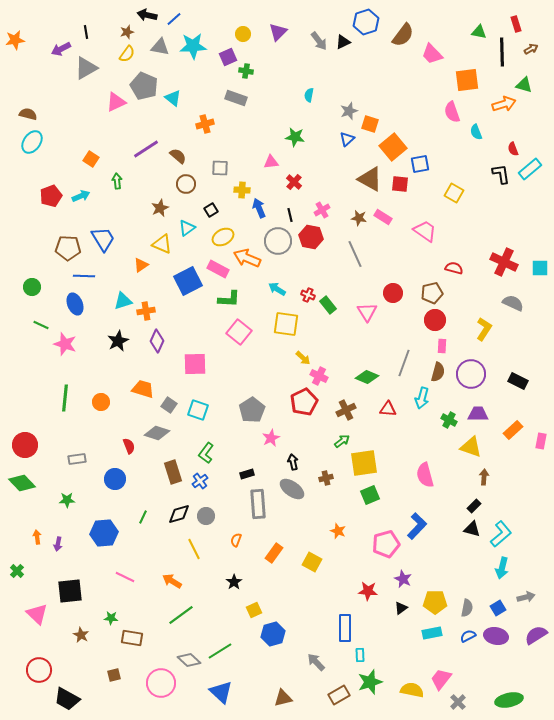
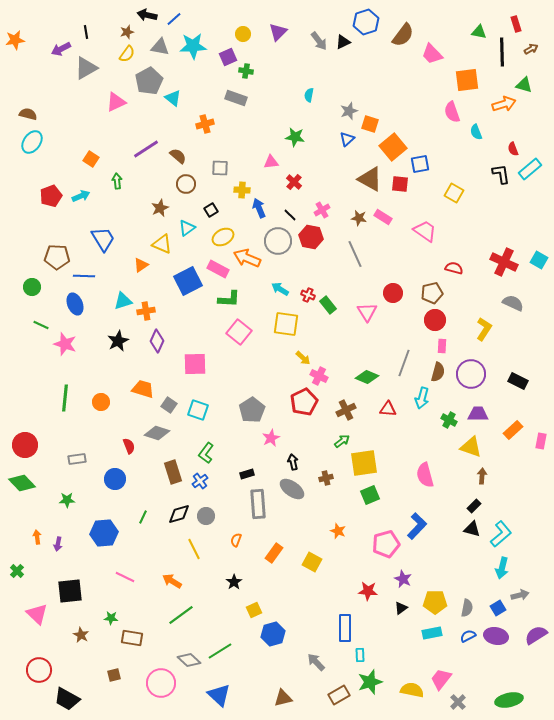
gray pentagon at (144, 86): moved 5 px right, 5 px up; rotated 20 degrees clockwise
black line at (290, 215): rotated 32 degrees counterclockwise
brown pentagon at (68, 248): moved 11 px left, 9 px down
cyan square at (540, 268): moved 1 px left, 8 px up; rotated 30 degrees clockwise
cyan arrow at (277, 289): moved 3 px right
brown arrow at (484, 477): moved 2 px left, 1 px up
gray arrow at (526, 597): moved 6 px left, 2 px up
blue triangle at (221, 692): moved 2 px left, 3 px down
